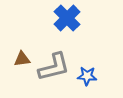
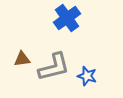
blue cross: rotated 8 degrees clockwise
blue star: rotated 12 degrees clockwise
